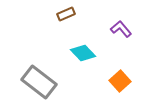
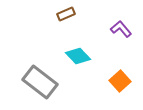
cyan diamond: moved 5 px left, 3 px down
gray rectangle: moved 1 px right
